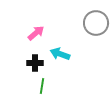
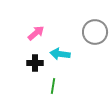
gray circle: moved 1 px left, 9 px down
cyan arrow: rotated 12 degrees counterclockwise
green line: moved 11 px right
